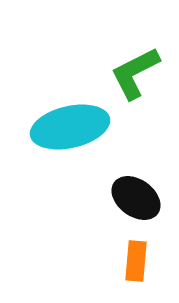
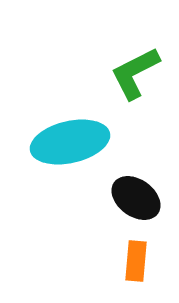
cyan ellipse: moved 15 px down
